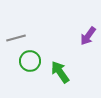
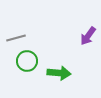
green circle: moved 3 px left
green arrow: moved 1 px left, 1 px down; rotated 130 degrees clockwise
